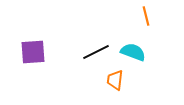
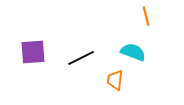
black line: moved 15 px left, 6 px down
